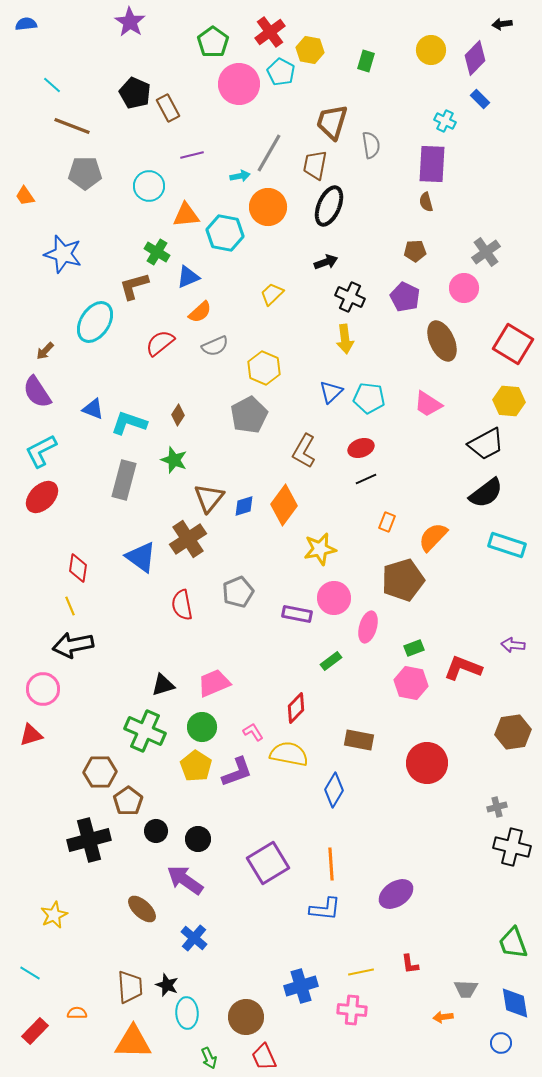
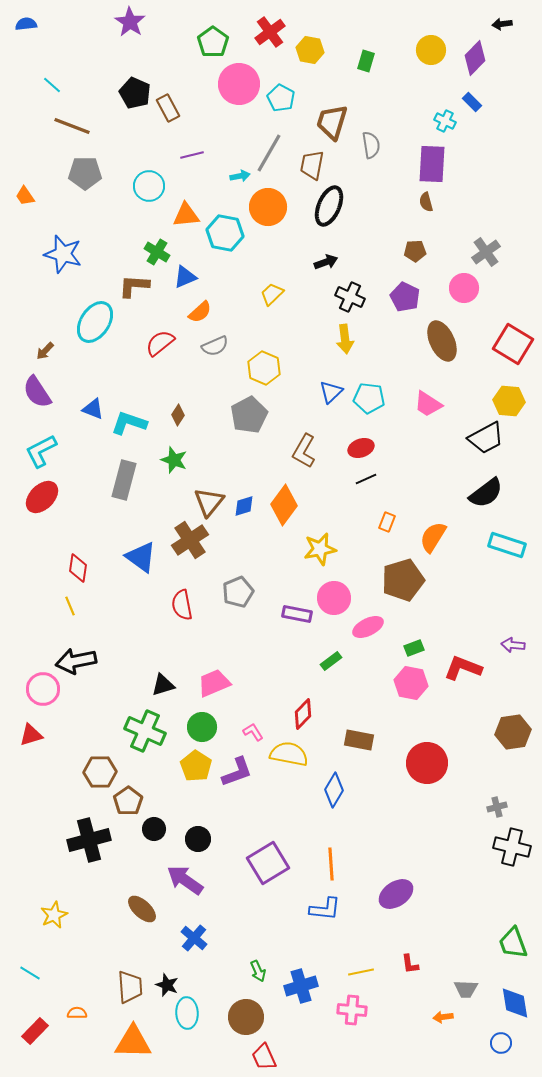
cyan pentagon at (281, 72): moved 26 px down
blue rectangle at (480, 99): moved 8 px left, 3 px down
brown trapezoid at (315, 165): moved 3 px left
blue triangle at (188, 277): moved 3 px left
brown L-shape at (134, 286): rotated 20 degrees clockwise
black trapezoid at (486, 444): moved 6 px up
brown triangle at (209, 498): moved 4 px down
orange semicircle at (433, 537): rotated 12 degrees counterclockwise
brown cross at (188, 539): moved 2 px right, 1 px down
pink ellipse at (368, 627): rotated 48 degrees clockwise
black arrow at (73, 645): moved 3 px right, 16 px down
red diamond at (296, 708): moved 7 px right, 6 px down
black circle at (156, 831): moved 2 px left, 2 px up
green arrow at (209, 1058): moved 49 px right, 87 px up
